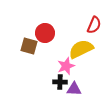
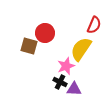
yellow semicircle: rotated 30 degrees counterclockwise
black cross: rotated 24 degrees clockwise
